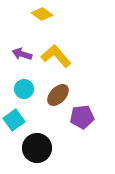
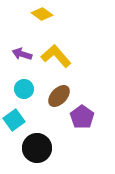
brown ellipse: moved 1 px right, 1 px down
purple pentagon: rotated 30 degrees counterclockwise
